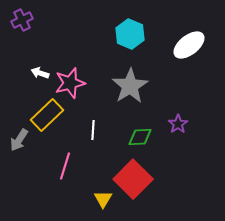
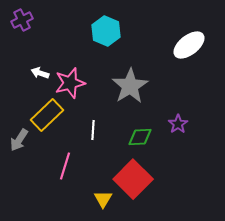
cyan hexagon: moved 24 px left, 3 px up
